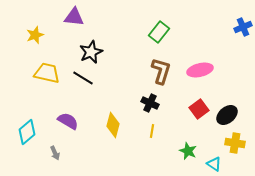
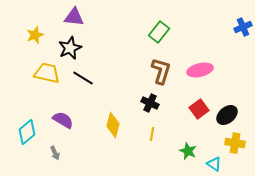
black star: moved 21 px left, 4 px up
purple semicircle: moved 5 px left, 1 px up
yellow line: moved 3 px down
